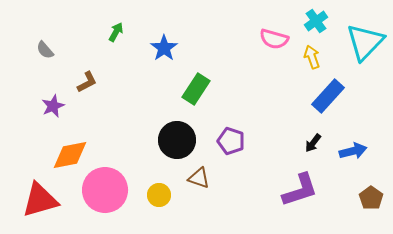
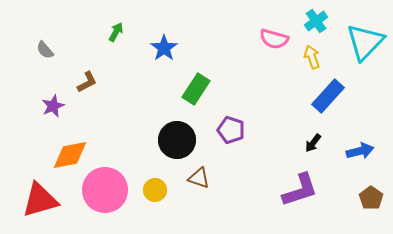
purple pentagon: moved 11 px up
blue arrow: moved 7 px right
yellow circle: moved 4 px left, 5 px up
